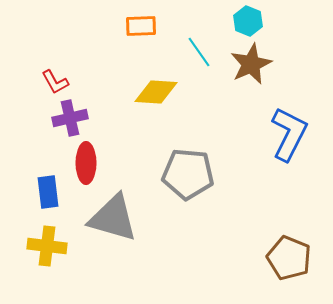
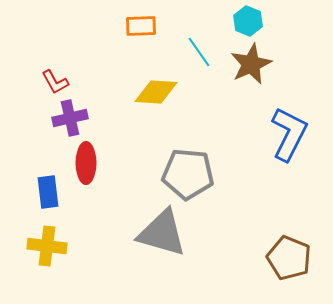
gray triangle: moved 49 px right, 15 px down
